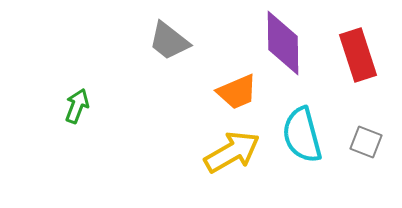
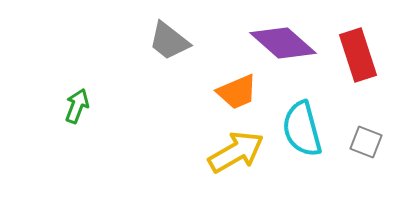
purple diamond: rotated 48 degrees counterclockwise
cyan semicircle: moved 6 px up
yellow arrow: moved 4 px right
